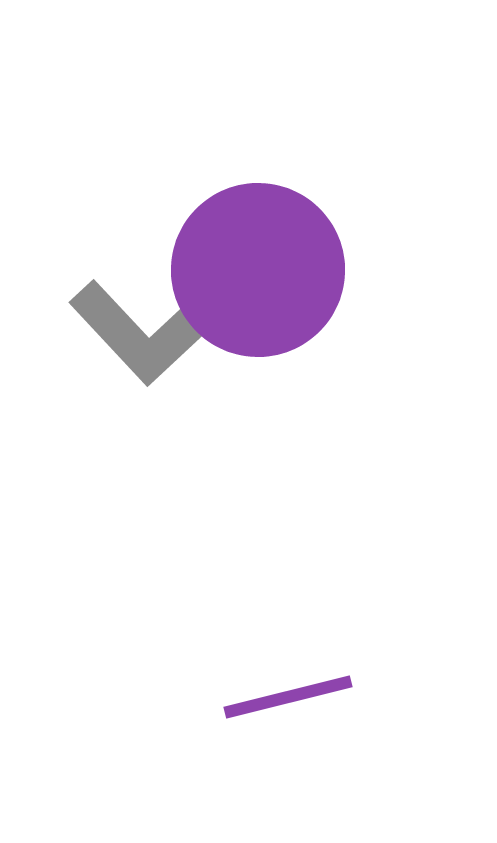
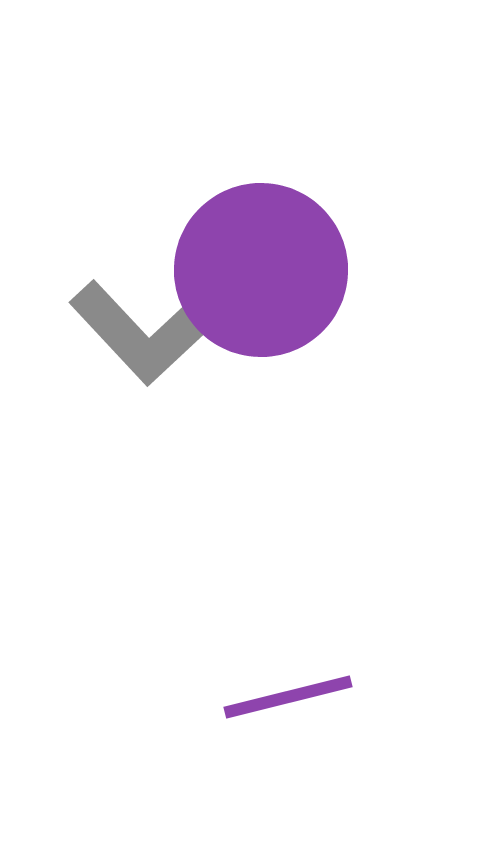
purple circle: moved 3 px right
